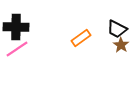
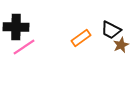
black trapezoid: moved 6 px left, 1 px down
brown star: rotated 14 degrees clockwise
pink line: moved 7 px right, 2 px up
